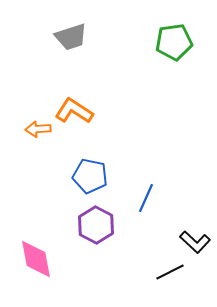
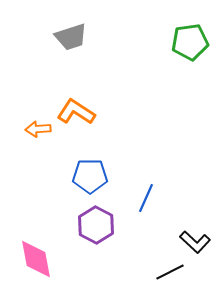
green pentagon: moved 16 px right
orange L-shape: moved 2 px right, 1 px down
blue pentagon: rotated 12 degrees counterclockwise
